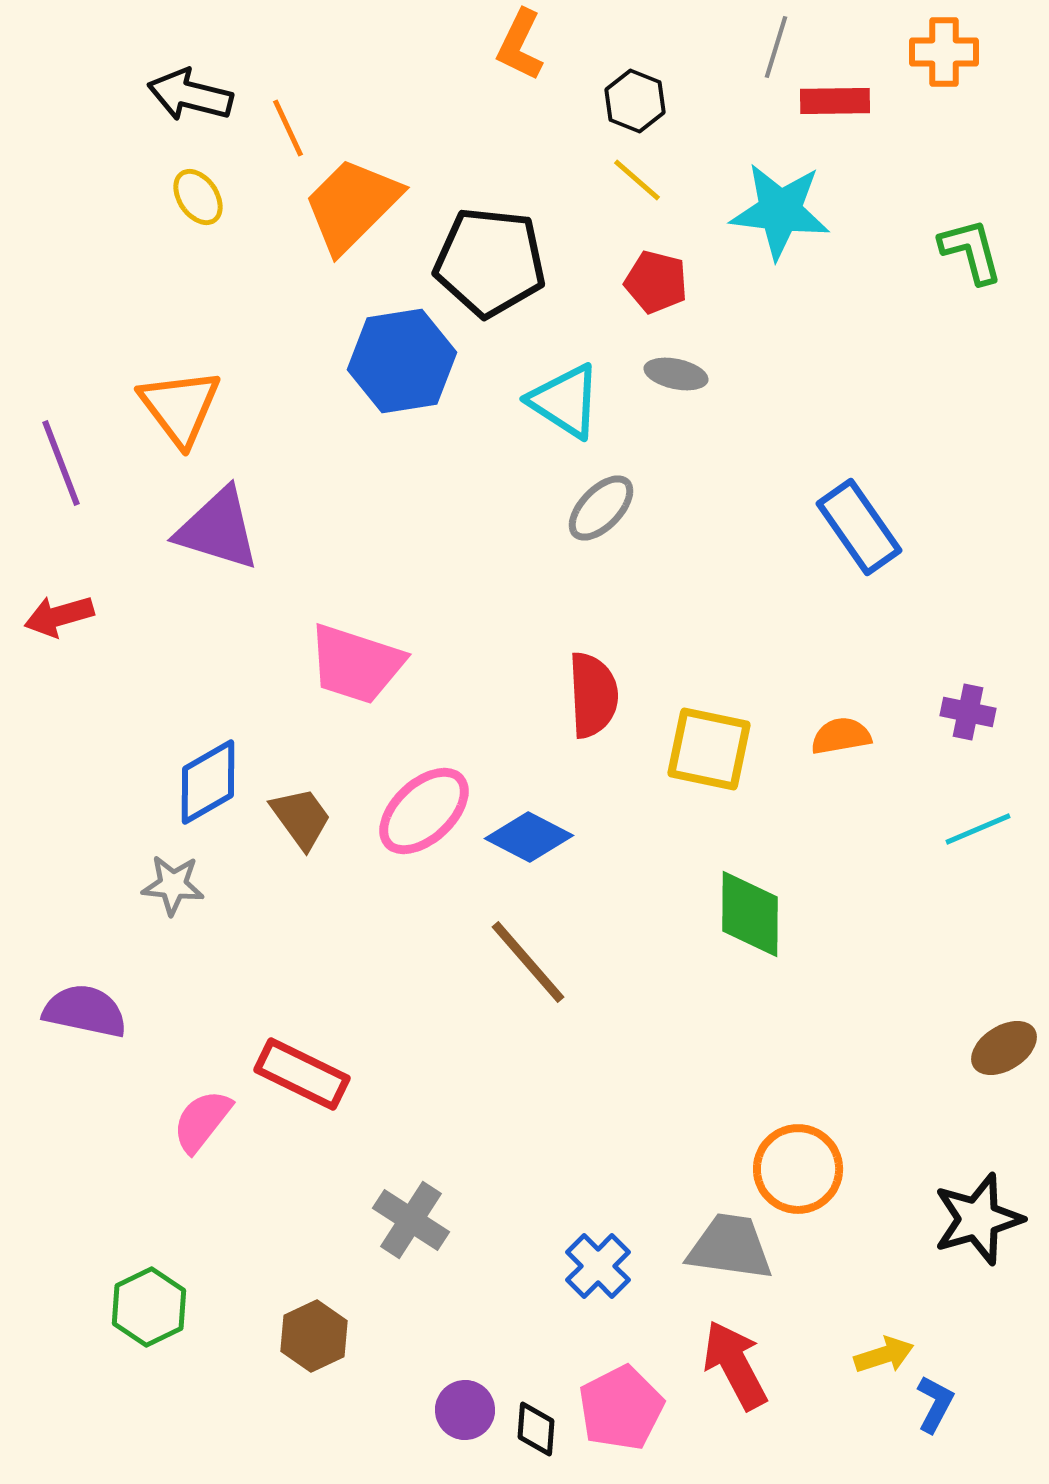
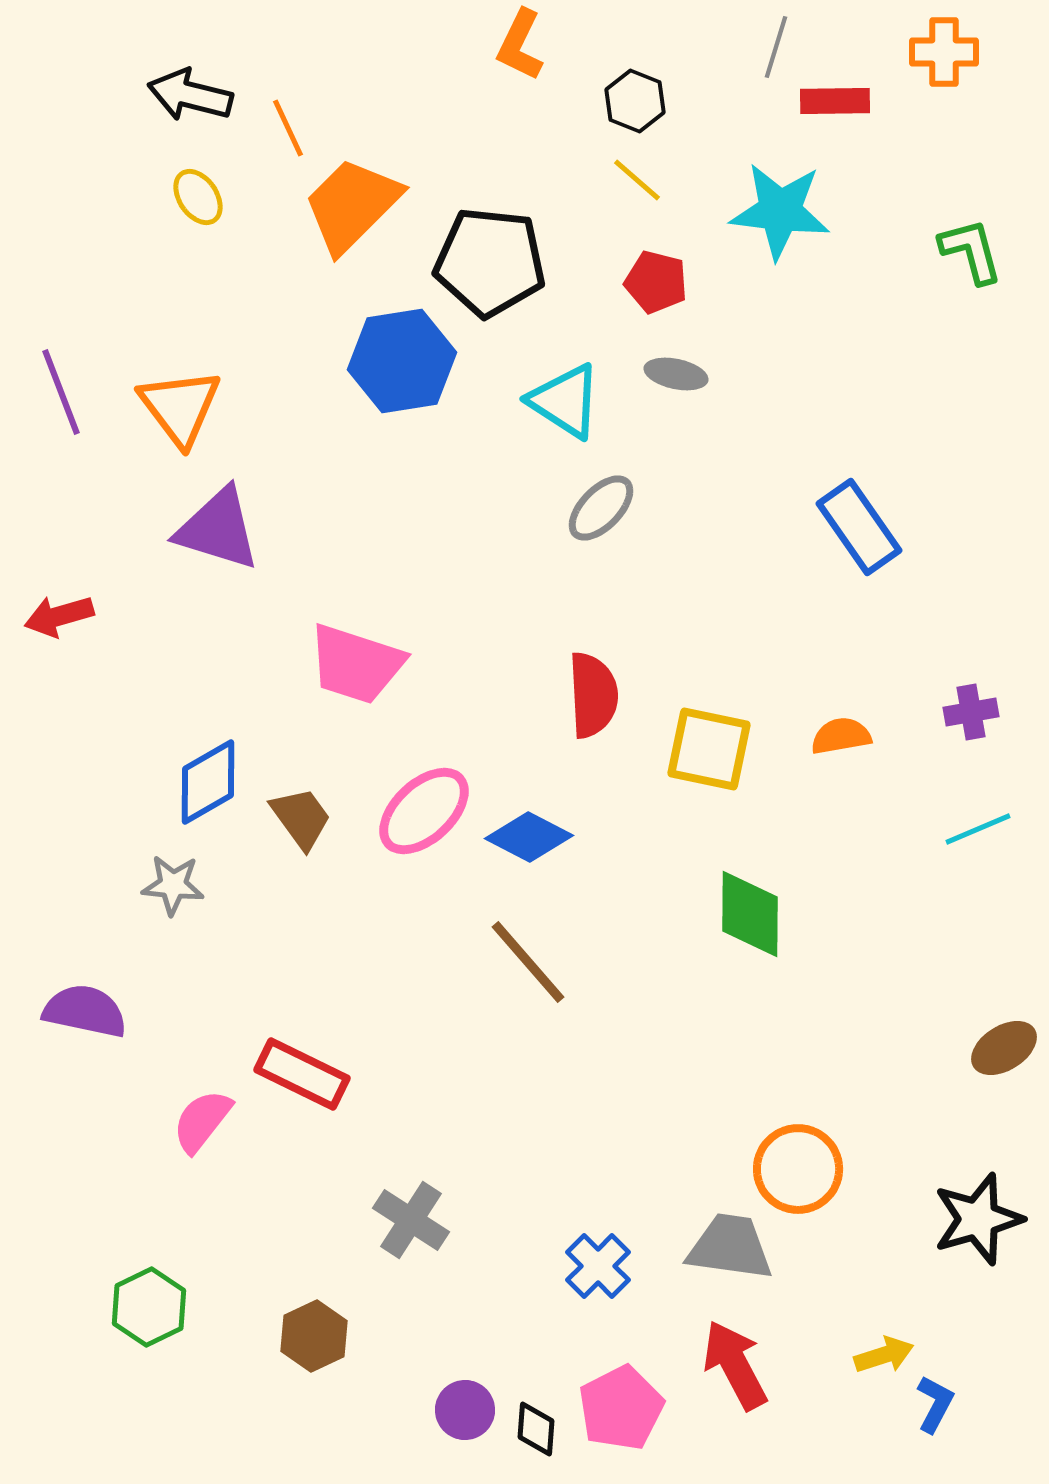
purple line at (61, 463): moved 71 px up
purple cross at (968, 712): moved 3 px right; rotated 22 degrees counterclockwise
